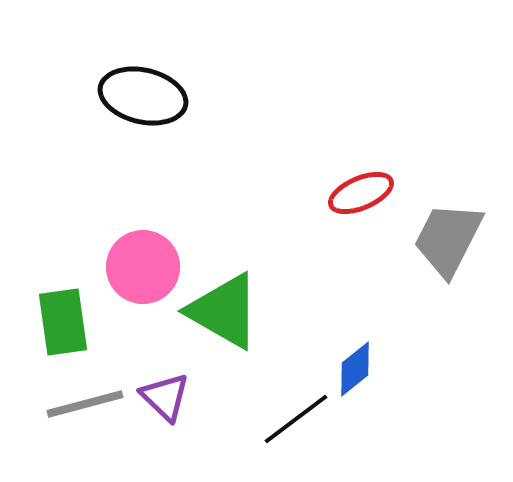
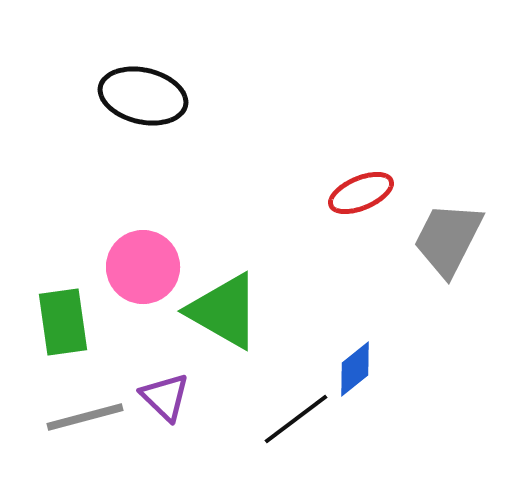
gray line: moved 13 px down
